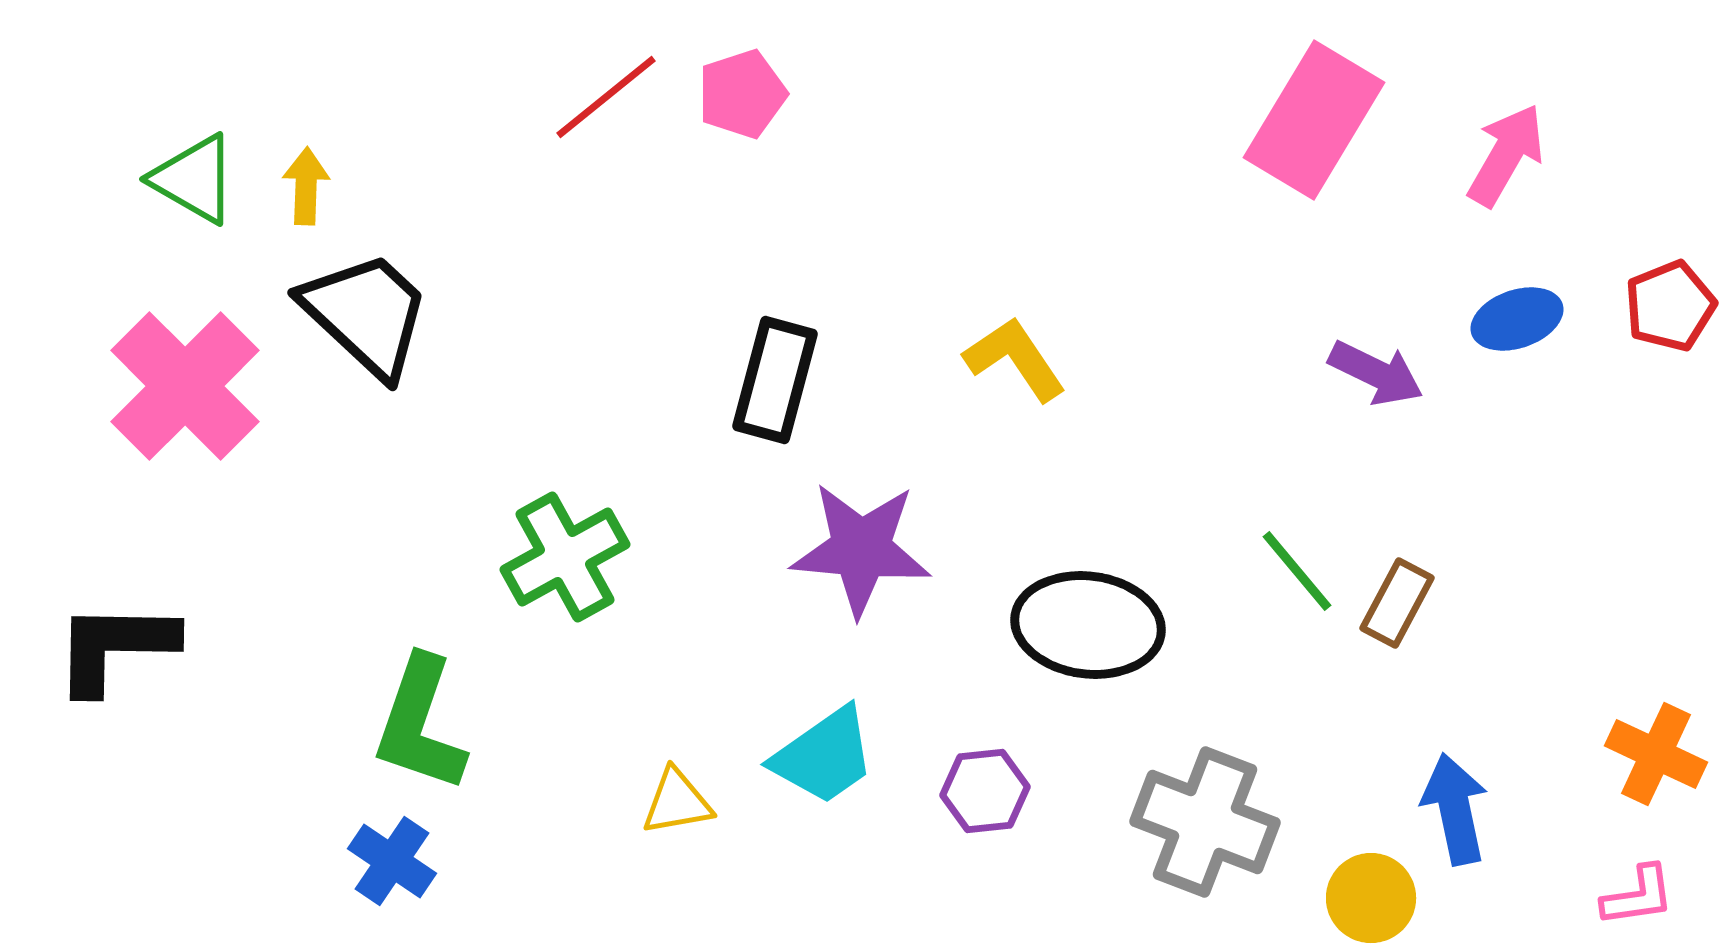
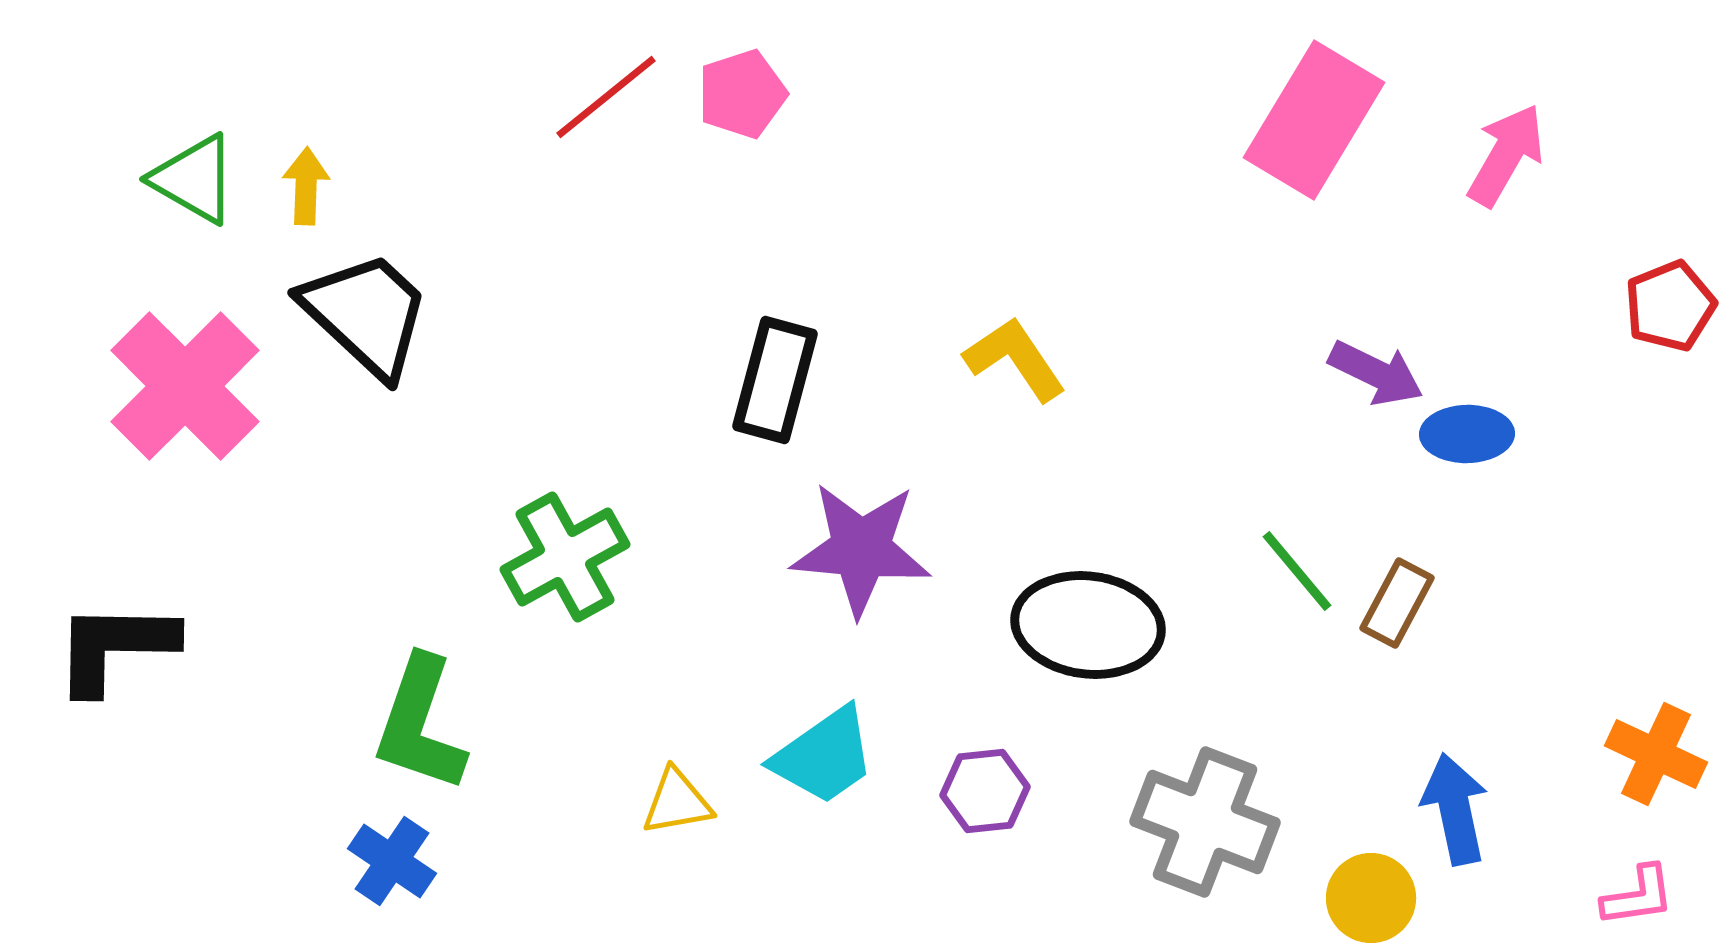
blue ellipse: moved 50 px left, 115 px down; rotated 18 degrees clockwise
